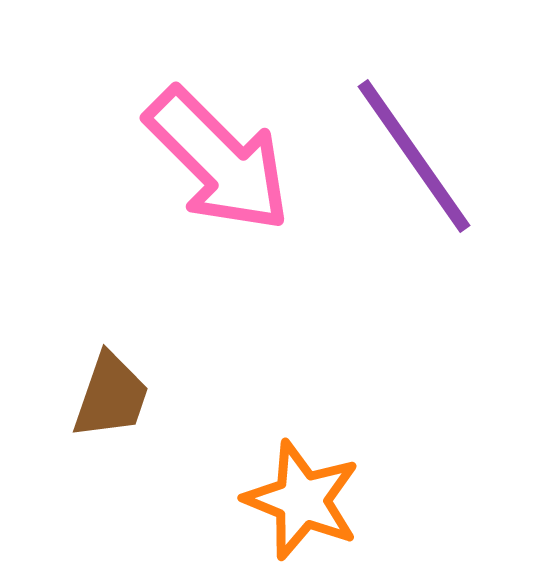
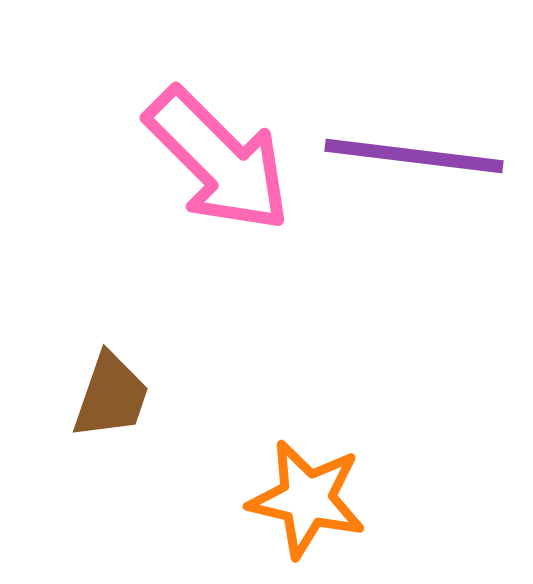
purple line: rotated 48 degrees counterclockwise
orange star: moved 5 px right, 1 px up; rotated 9 degrees counterclockwise
